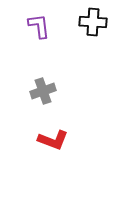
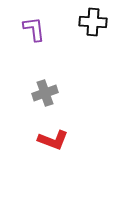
purple L-shape: moved 5 px left, 3 px down
gray cross: moved 2 px right, 2 px down
